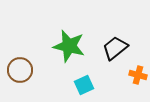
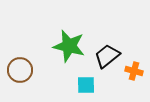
black trapezoid: moved 8 px left, 8 px down
orange cross: moved 4 px left, 4 px up
cyan square: moved 2 px right; rotated 24 degrees clockwise
